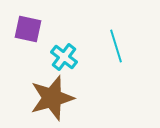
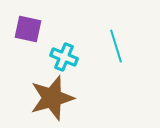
cyan cross: rotated 16 degrees counterclockwise
